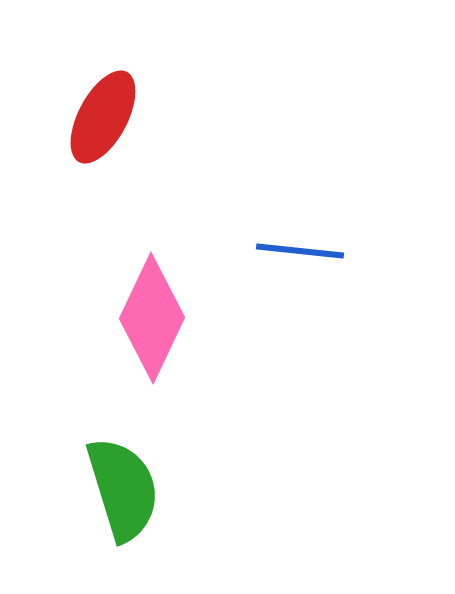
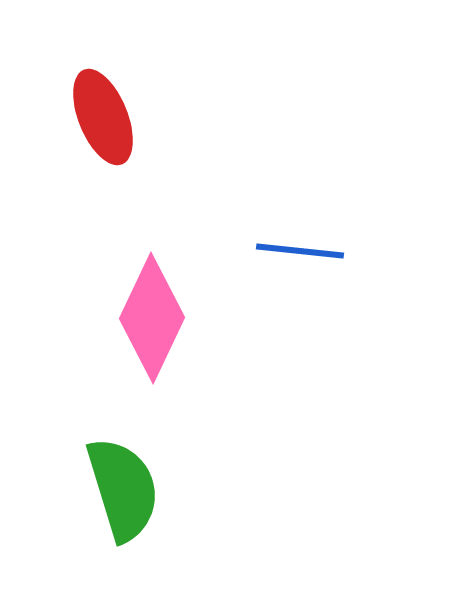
red ellipse: rotated 50 degrees counterclockwise
